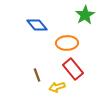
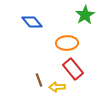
blue diamond: moved 5 px left, 3 px up
brown line: moved 2 px right, 5 px down
yellow arrow: rotated 14 degrees clockwise
